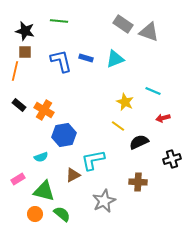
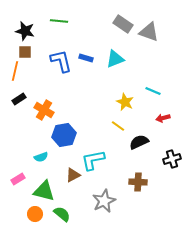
black rectangle: moved 6 px up; rotated 72 degrees counterclockwise
